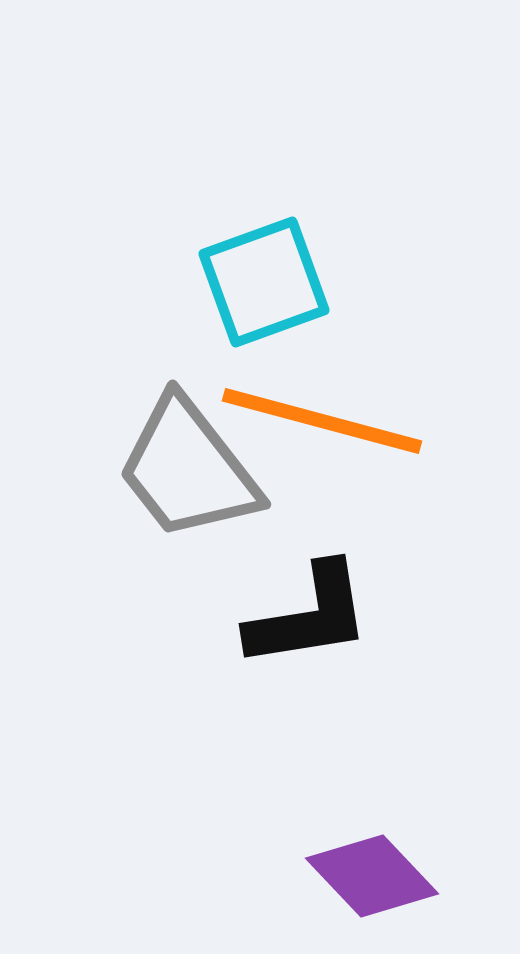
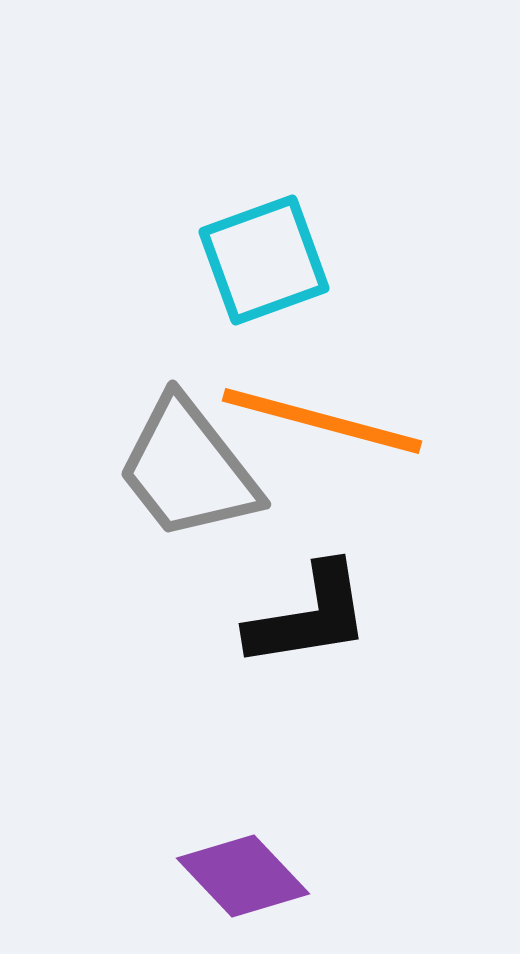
cyan square: moved 22 px up
purple diamond: moved 129 px left
